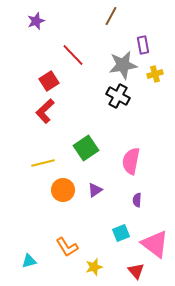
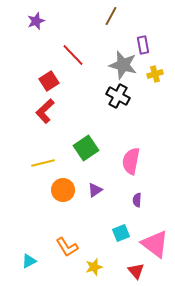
gray star: rotated 24 degrees clockwise
cyan triangle: rotated 14 degrees counterclockwise
